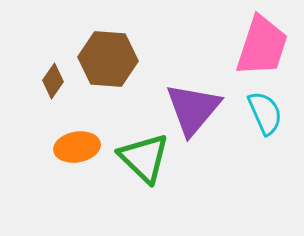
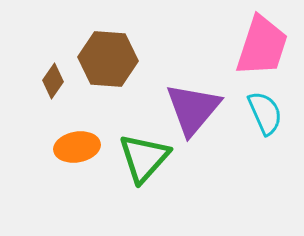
green triangle: rotated 28 degrees clockwise
